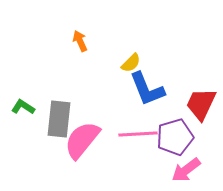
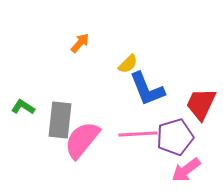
orange arrow: moved 2 px down; rotated 65 degrees clockwise
yellow semicircle: moved 3 px left, 1 px down
gray rectangle: moved 1 px right, 1 px down
